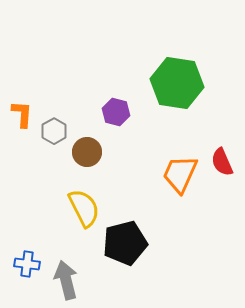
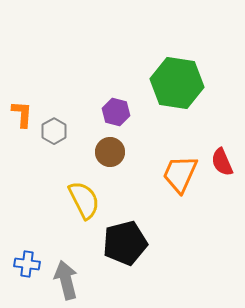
brown circle: moved 23 px right
yellow semicircle: moved 8 px up
